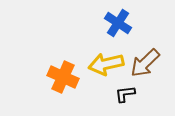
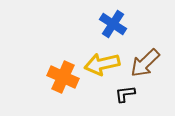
blue cross: moved 5 px left, 1 px down
yellow arrow: moved 4 px left
